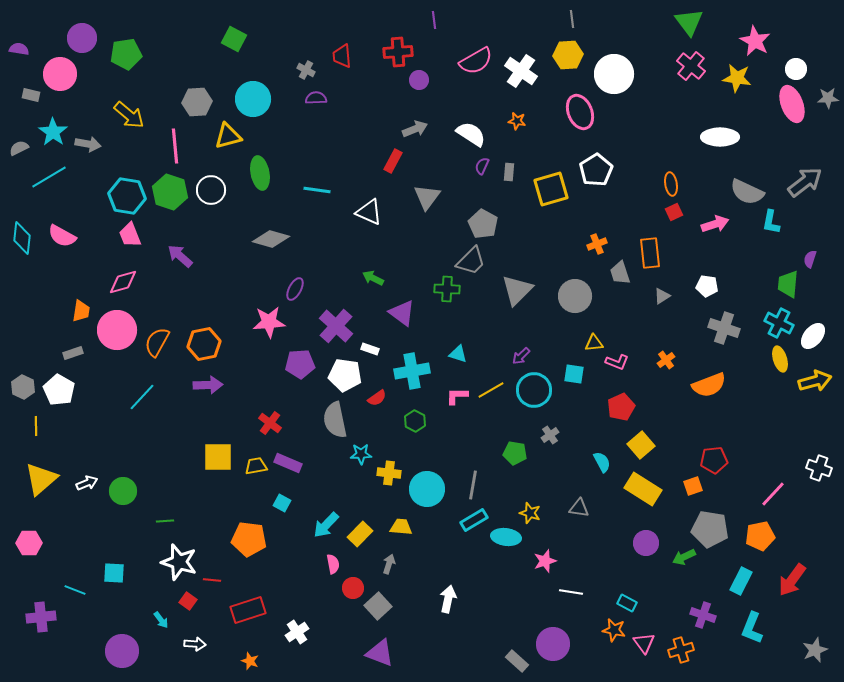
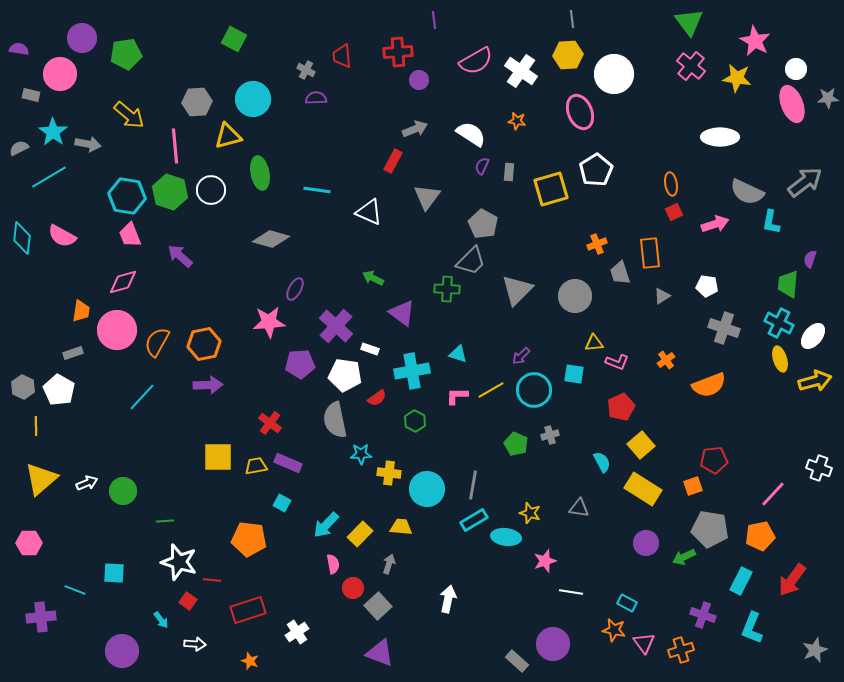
gray cross at (550, 435): rotated 18 degrees clockwise
green pentagon at (515, 453): moved 1 px right, 9 px up; rotated 15 degrees clockwise
